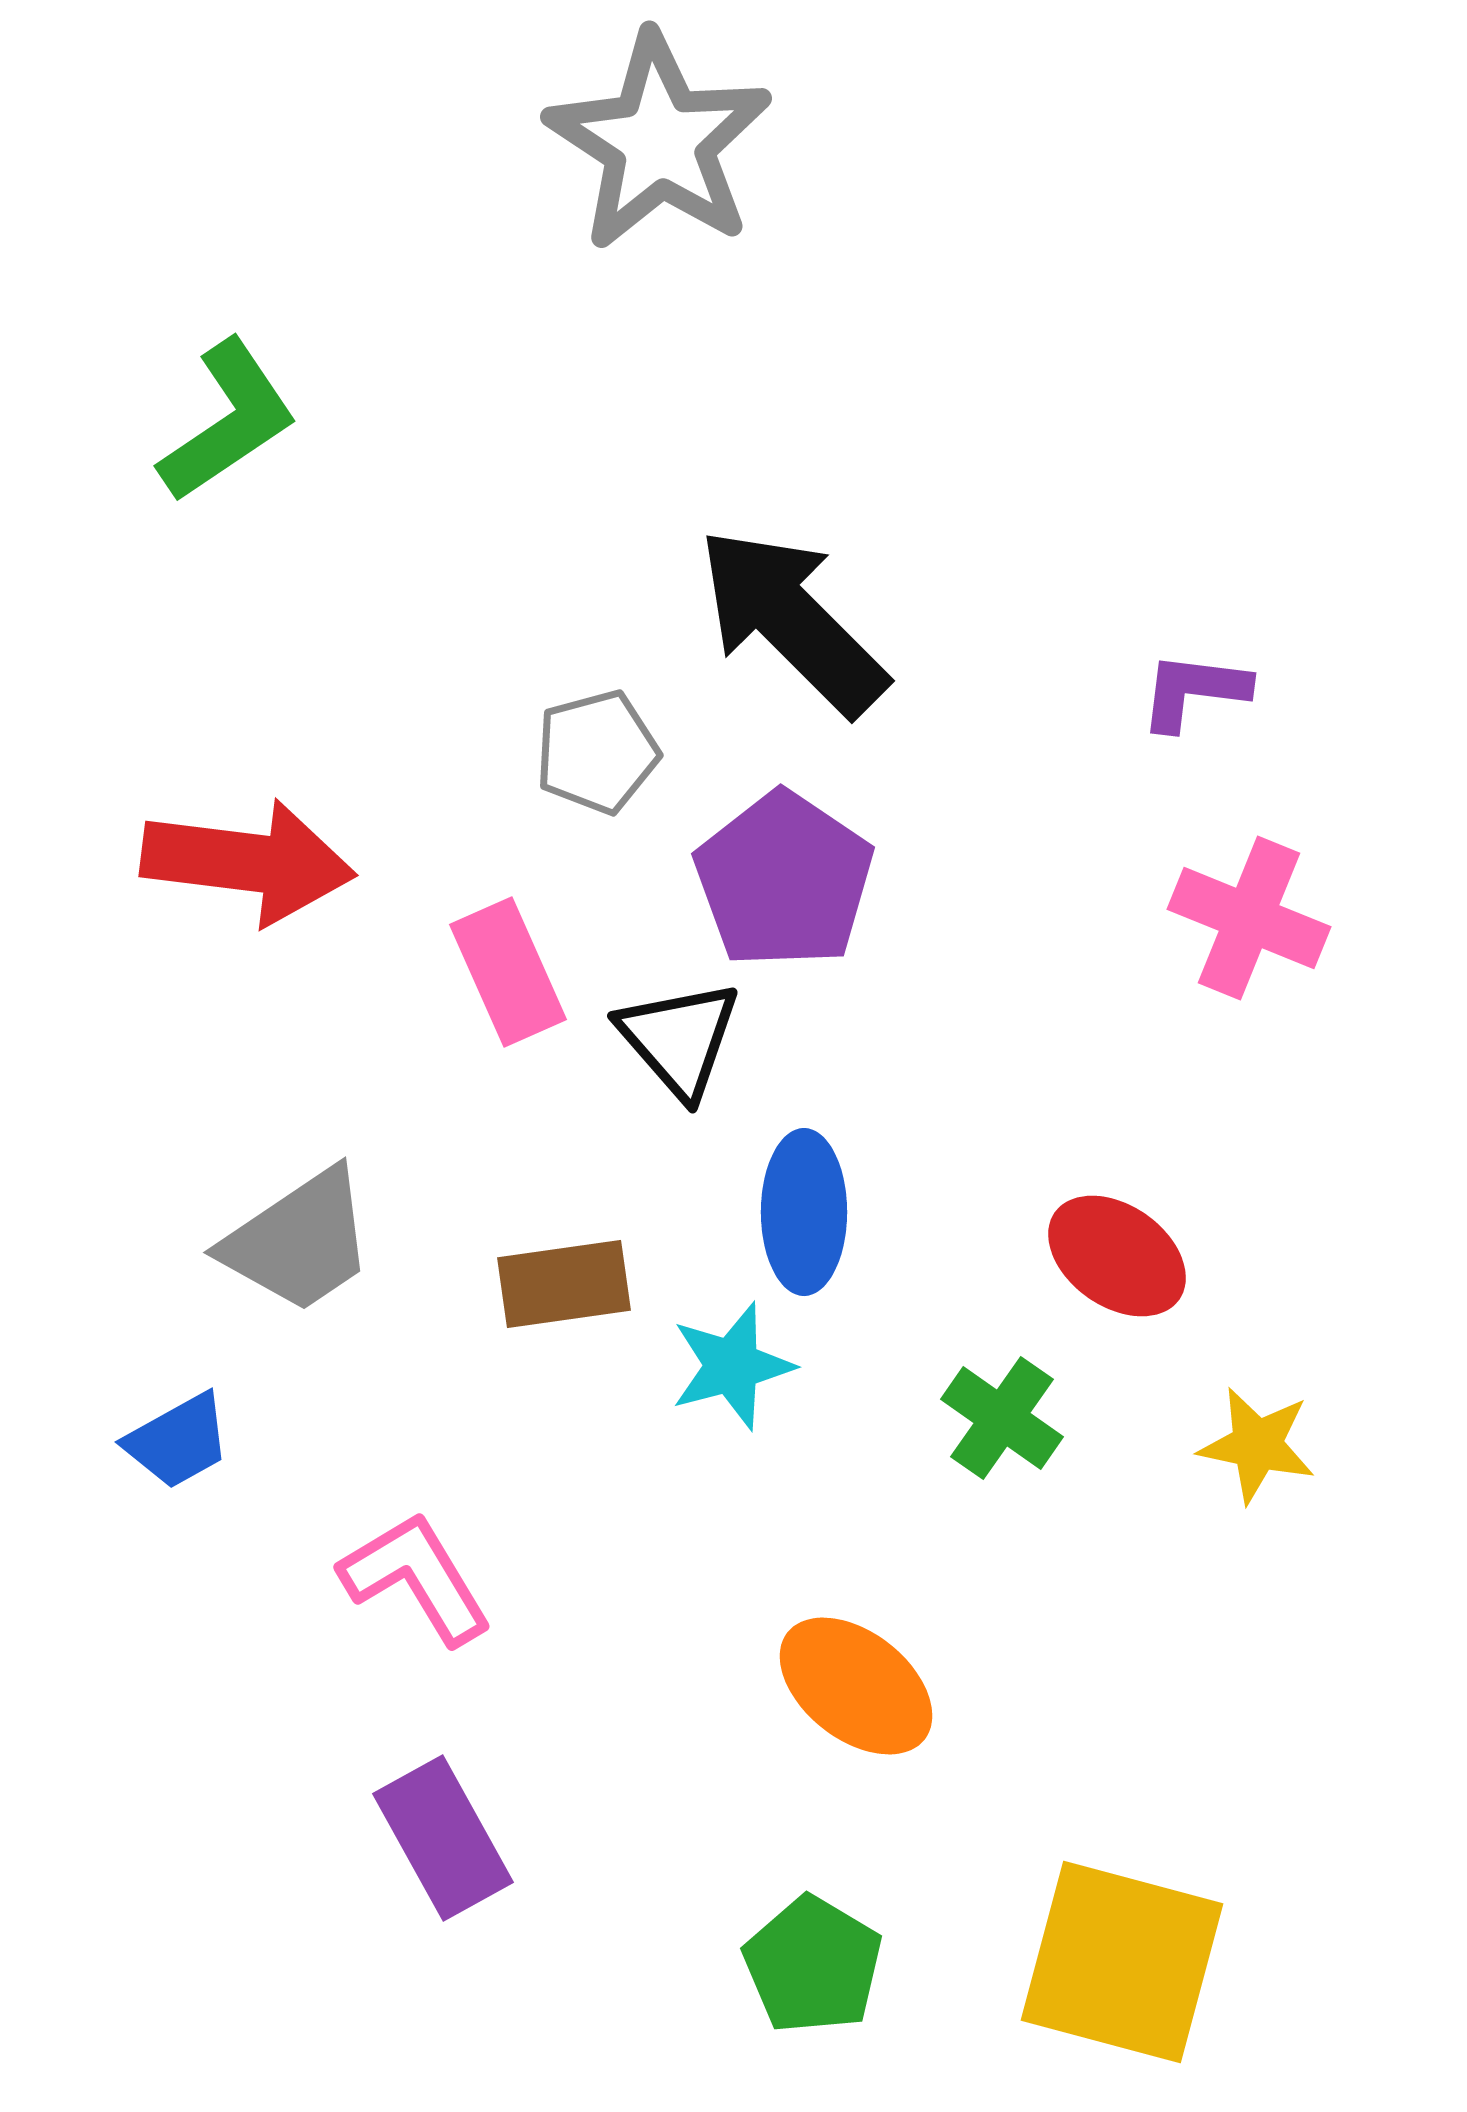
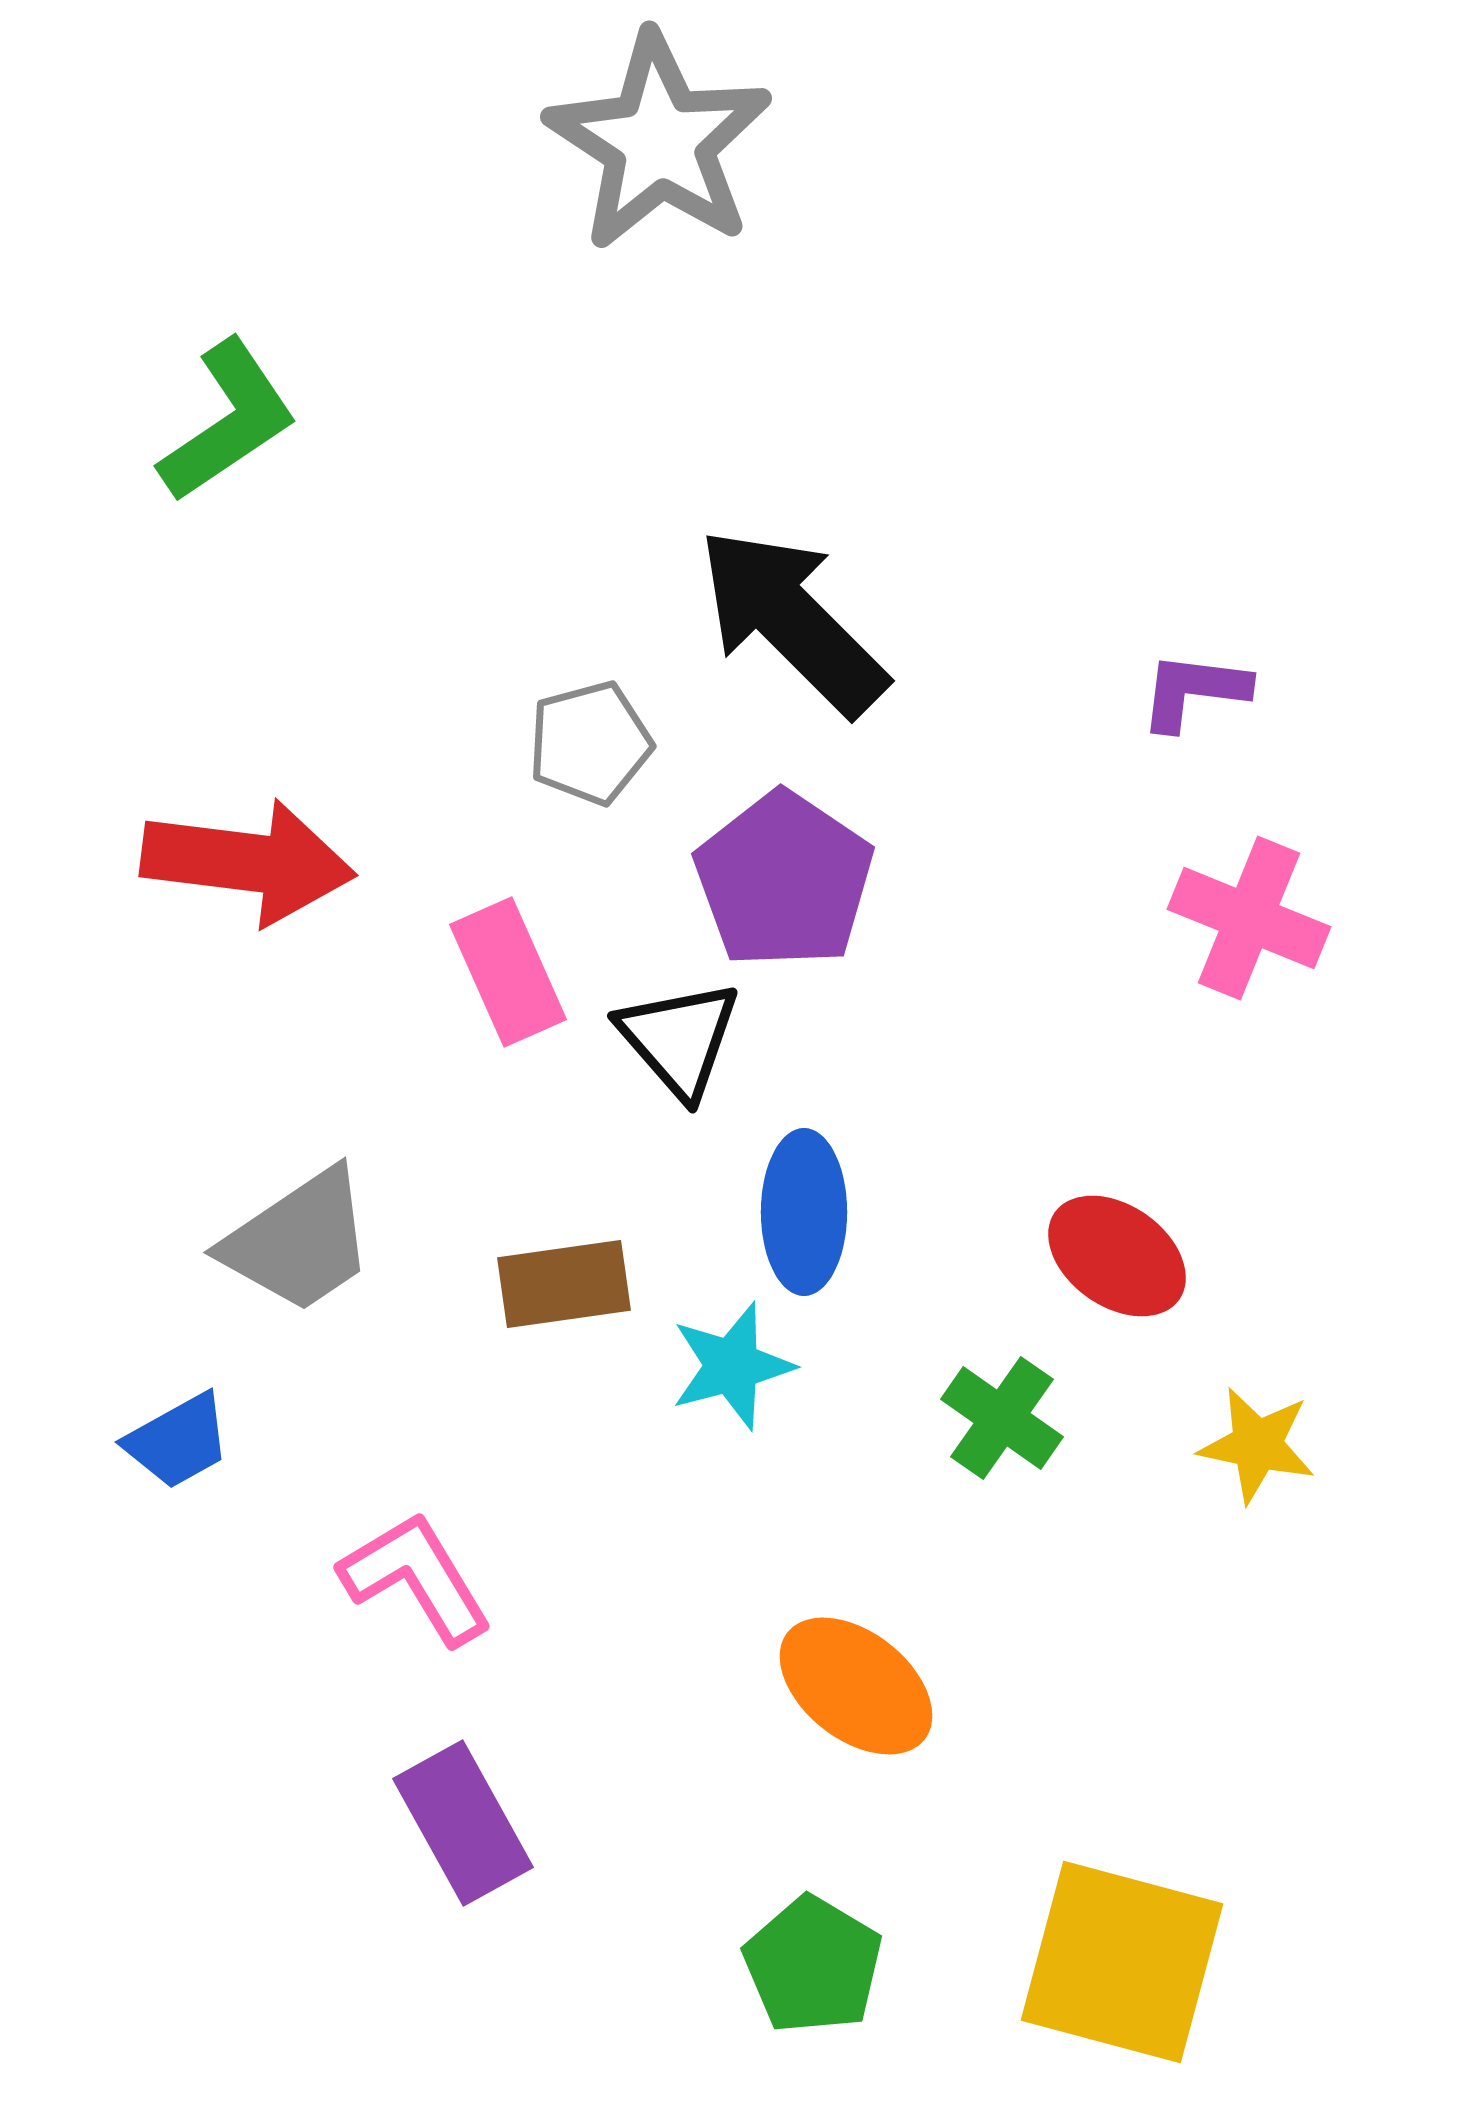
gray pentagon: moved 7 px left, 9 px up
purple rectangle: moved 20 px right, 15 px up
